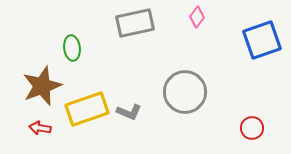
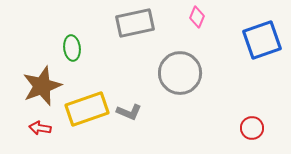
pink diamond: rotated 15 degrees counterclockwise
gray circle: moved 5 px left, 19 px up
